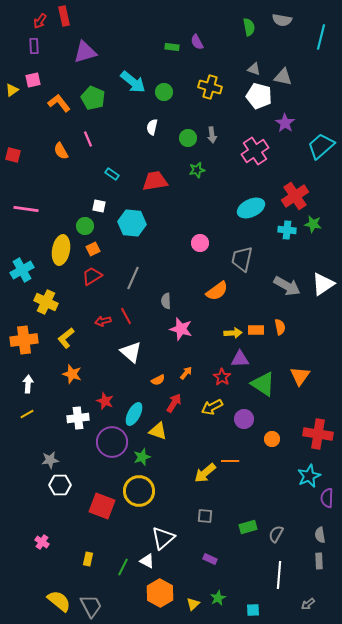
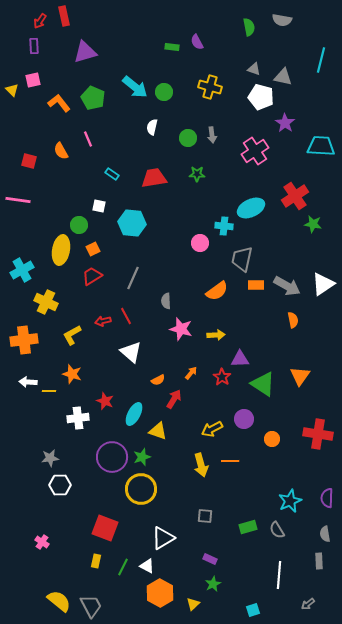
cyan line at (321, 37): moved 23 px down
cyan arrow at (133, 82): moved 2 px right, 5 px down
yellow triangle at (12, 90): rotated 40 degrees counterclockwise
white pentagon at (259, 96): moved 2 px right, 1 px down
cyan trapezoid at (321, 146): rotated 44 degrees clockwise
red square at (13, 155): moved 16 px right, 6 px down
green star at (197, 170): moved 4 px down; rotated 14 degrees clockwise
red trapezoid at (155, 181): moved 1 px left, 3 px up
pink line at (26, 209): moved 8 px left, 9 px up
green circle at (85, 226): moved 6 px left, 1 px up
cyan cross at (287, 230): moved 63 px left, 4 px up
orange semicircle at (280, 327): moved 13 px right, 7 px up
orange rectangle at (256, 330): moved 45 px up
yellow arrow at (233, 333): moved 17 px left, 2 px down
yellow L-shape at (66, 338): moved 6 px right, 3 px up; rotated 10 degrees clockwise
orange arrow at (186, 373): moved 5 px right
white arrow at (28, 384): moved 2 px up; rotated 90 degrees counterclockwise
red arrow at (174, 403): moved 4 px up
yellow arrow at (212, 407): moved 22 px down
yellow line at (27, 414): moved 22 px right, 23 px up; rotated 32 degrees clockwise
purple circle at (112, 442): moved 15 px down
gray star at (50, 460): moved 2 px up
yellow arrow at (205, 473): moved 4 px left, 8 px up; rotated 65 degrees counterclockwise
cyan star at (309, 476): moved 19 px left, 25 px down
yellow circle at (139, 491): moved 2 px right, 2 px up
red square at (102, 506): moved 3 px right, 22 px down
gray semicircle at (276, 534): moved 1 px right, 4 px up; rotated 60 degrees counterclockwise
gray semicircle at (320, 535): moved 5 px right, 1 px up
white triangle at (163, 538): rotated 10 degrees clockwise
yellow rectangle at (88, 559): moved 8 px right, 2 px down
white triangle at (147, 561): moved 5 px down
green star at (218, 598): moved 5 px left, 14 px up
cyan square at (253, 610): rotated 16 degrees counterclockwise
